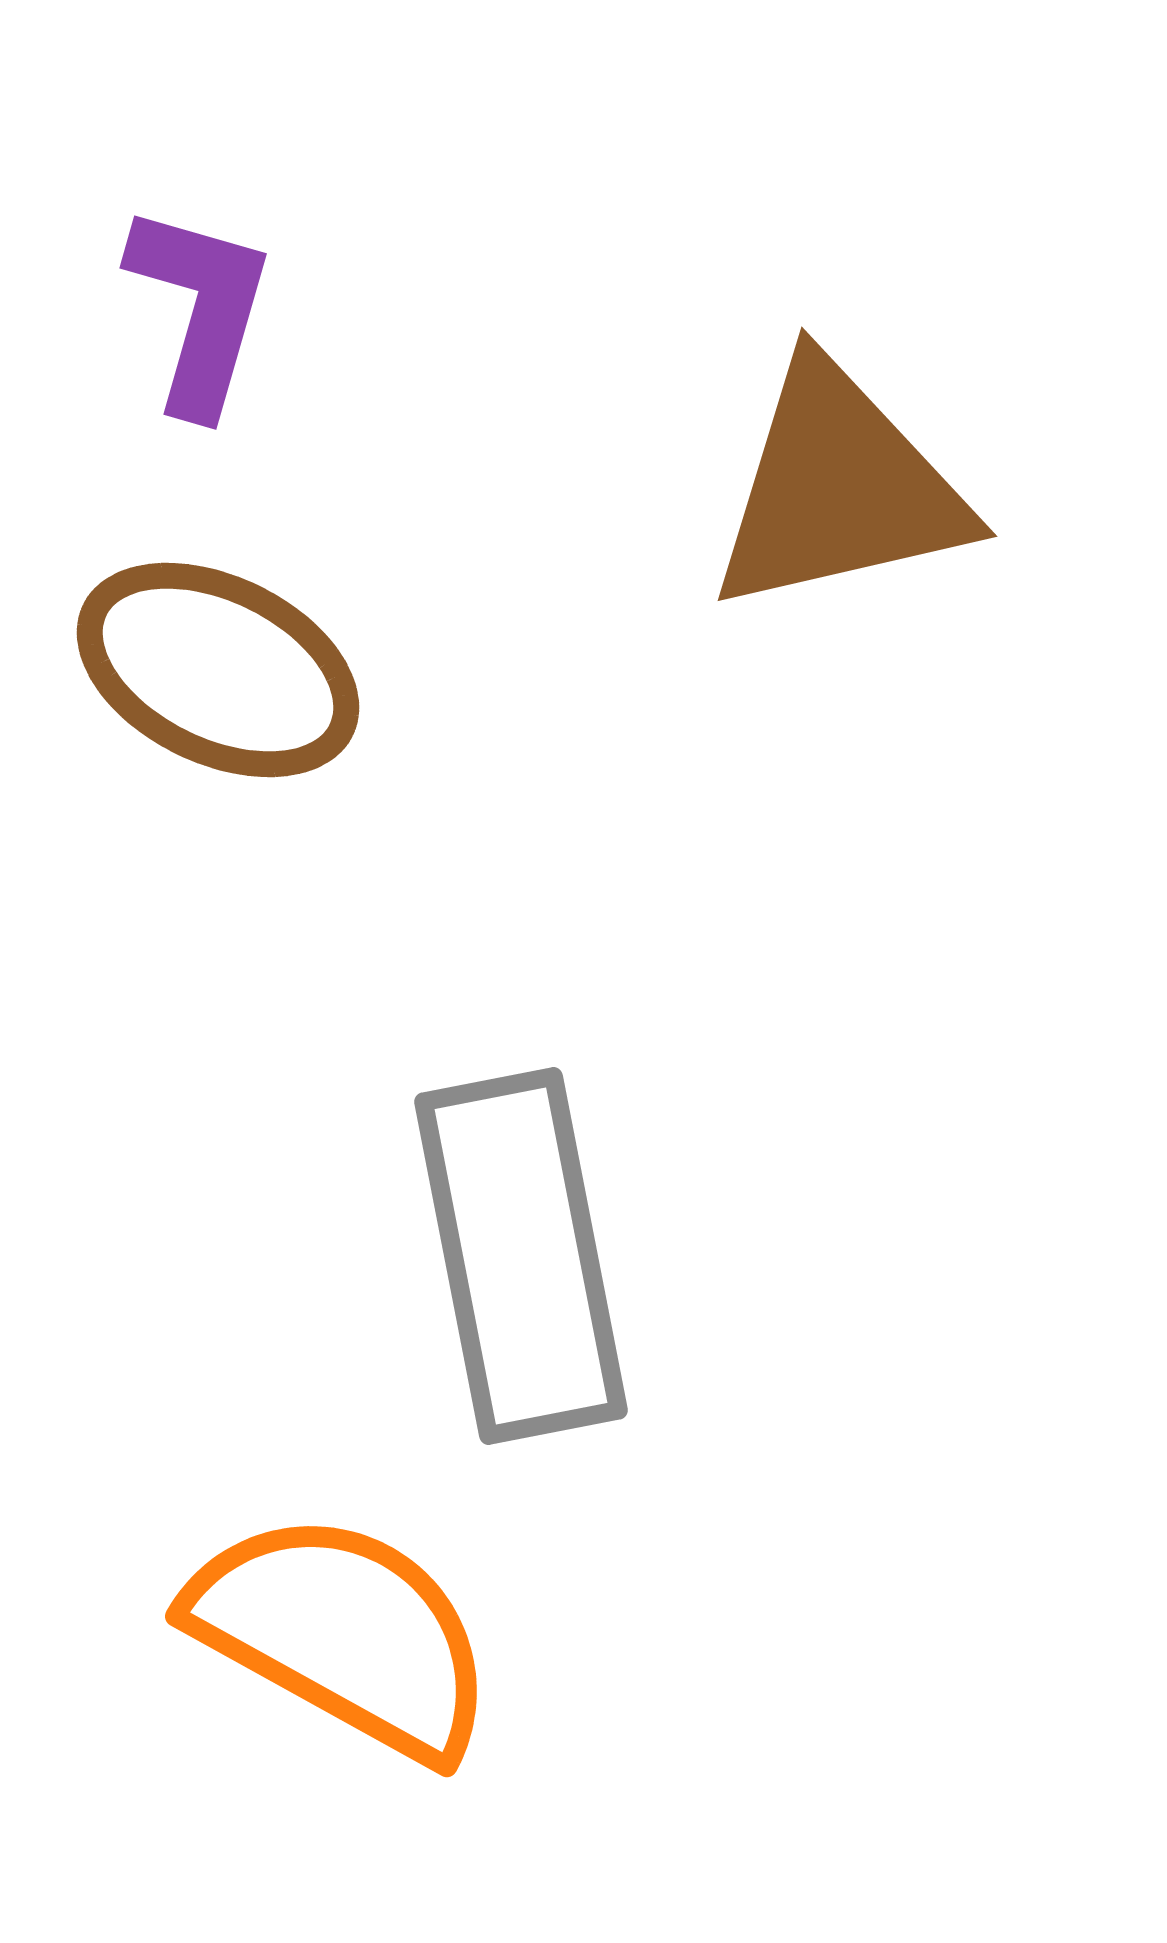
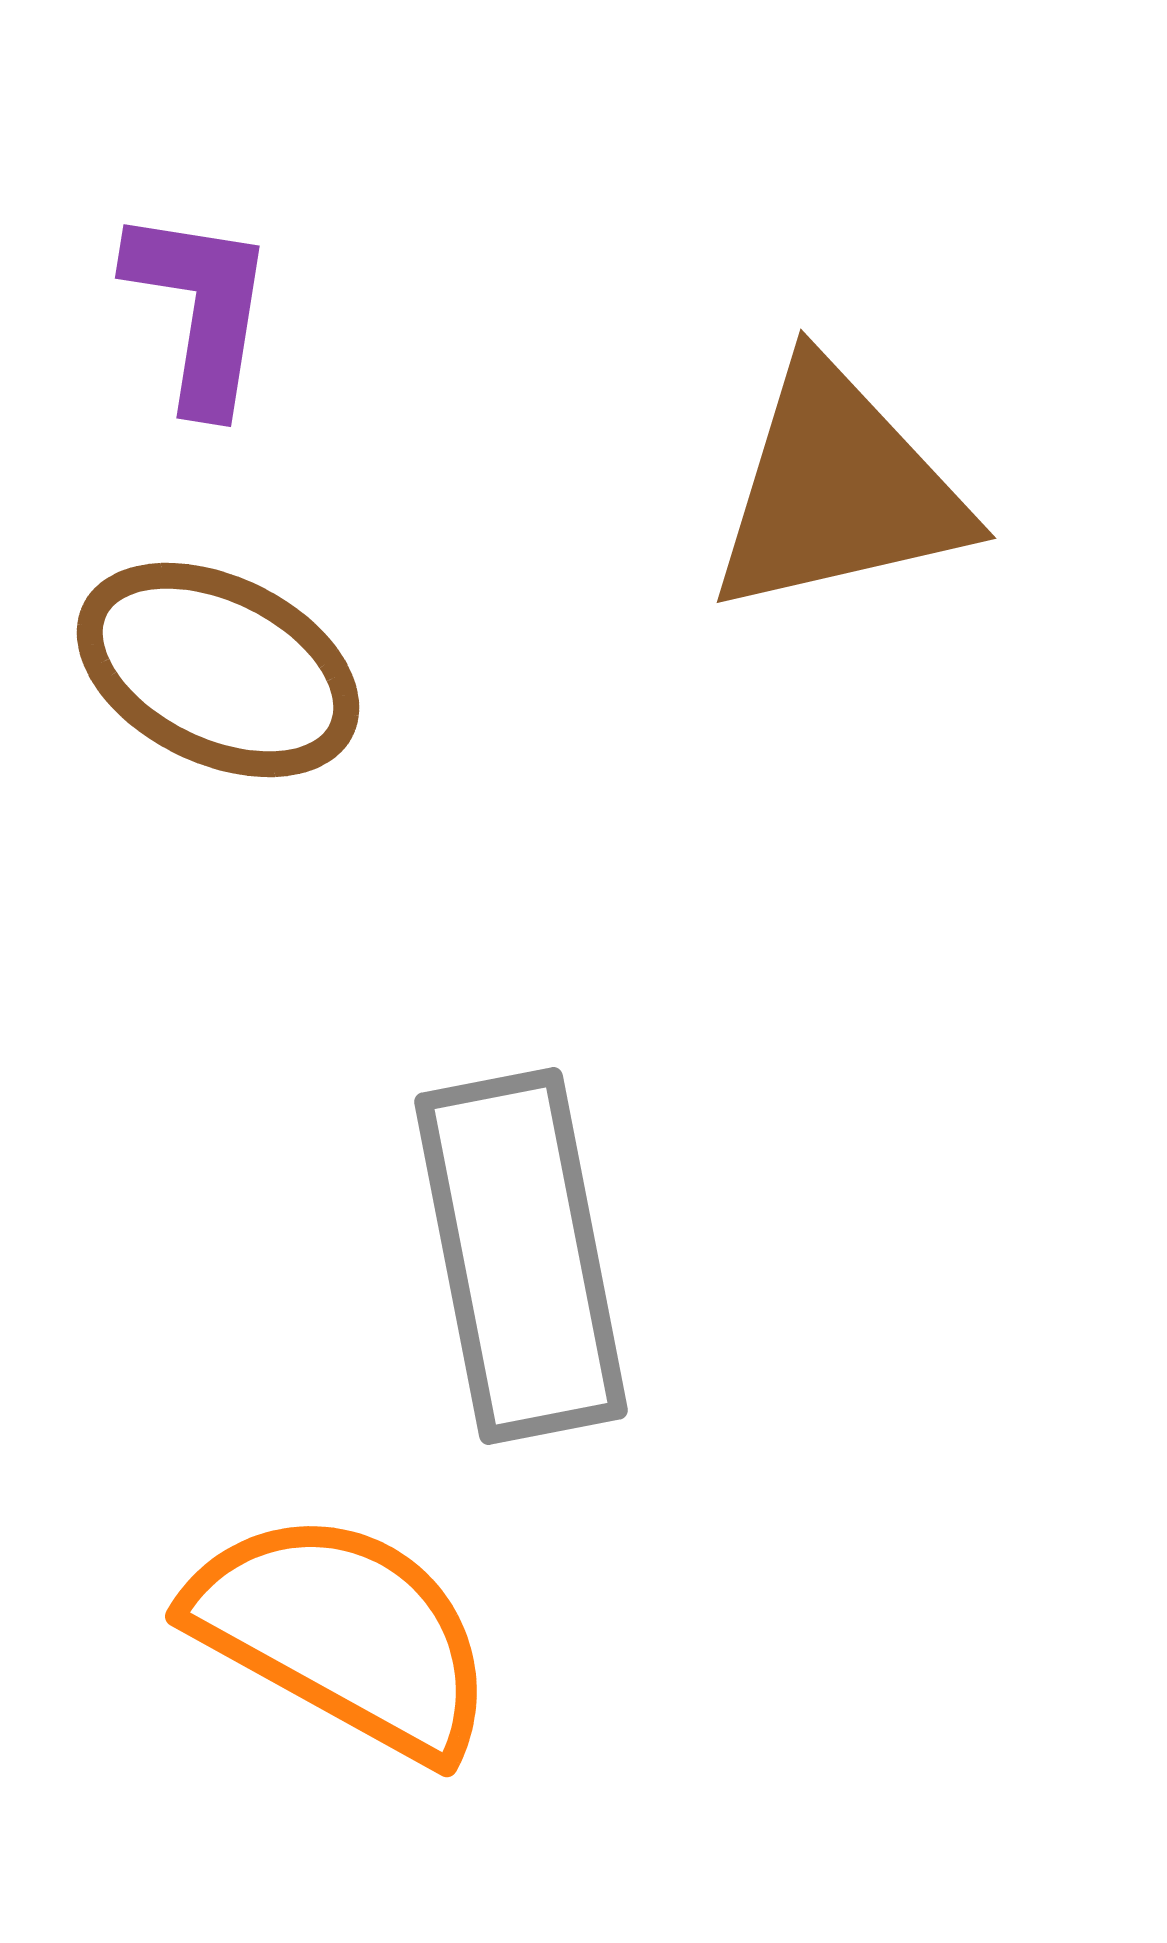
purple L-shape: rotated 7 degrees counterclockwise
brown triangle: moved 1 px left, 2 px down
